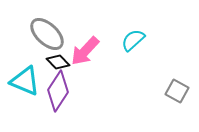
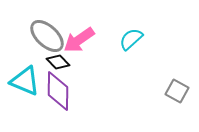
gray ellipse: moved 2 px down
cyan semicircle: moved 2 px left, 1 px up
pink arrow: moved 6 px left, 11 px up; rotated 12 degrees clockwise
purple diamond: rotated 33 degrees counterclockwise
